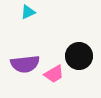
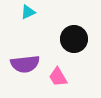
black circle: moved 5 px left, 17 px up
pink trapezoid: moved 4 px right, 3 px down; rotated 90 degrees clockwise
